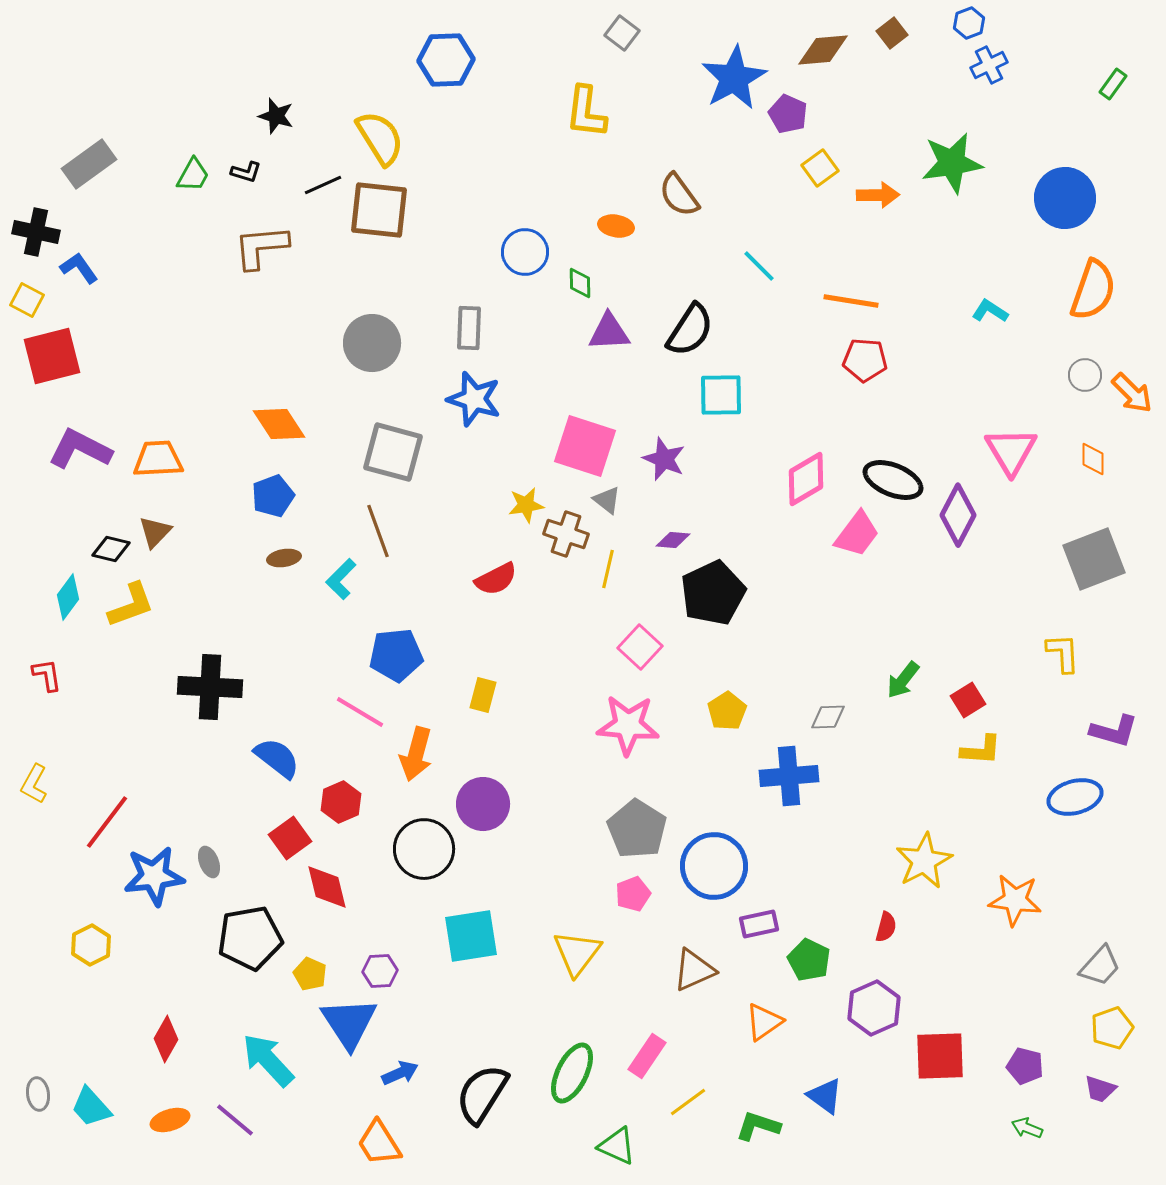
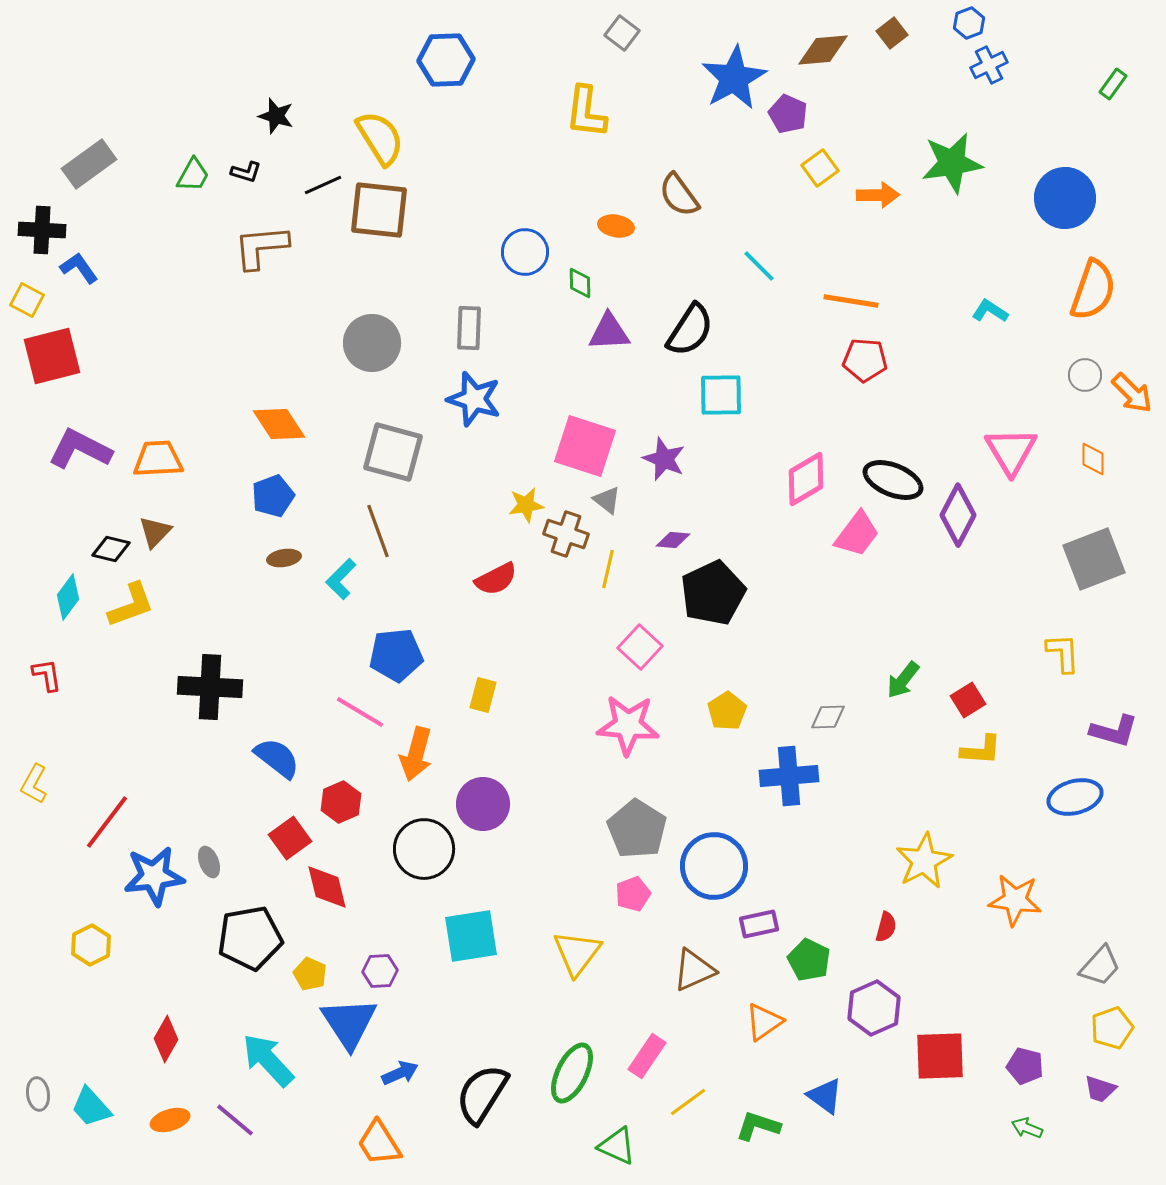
black cross at (36, 232): moved 6 px right, 2 px up; rotated 9 degrees counterclockwise
